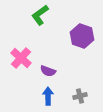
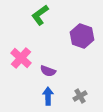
gray cross: rotated 16 degrees counterclockwise
